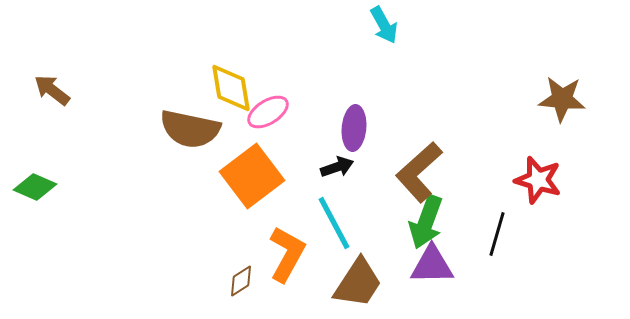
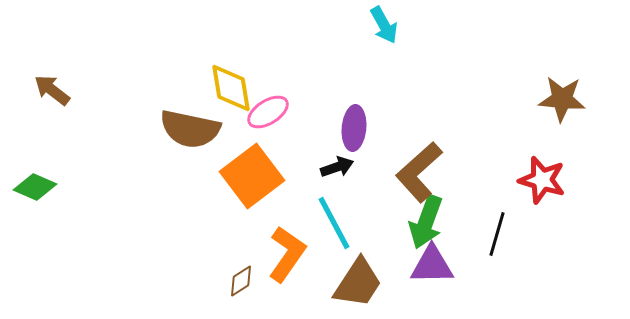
red star: moved 4 px right
orange L-shape: rotated 6 degrees clockwise
